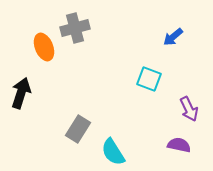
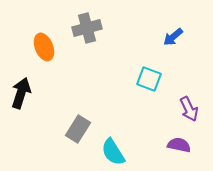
gray cross: moved 12 px right
